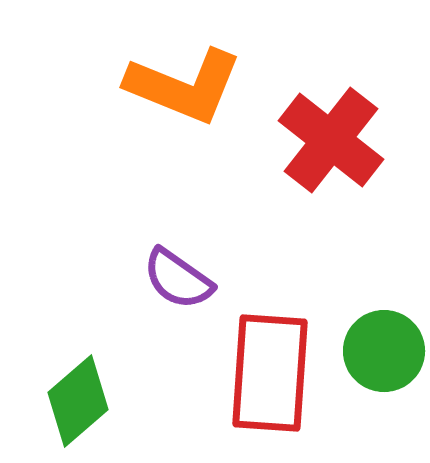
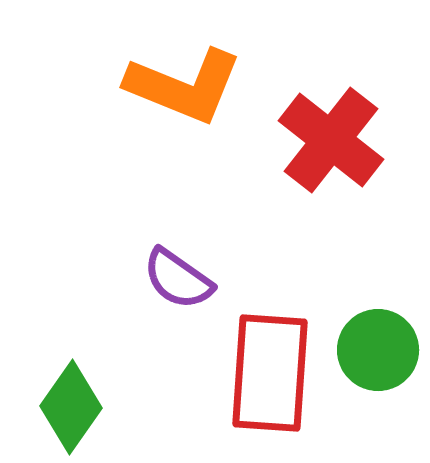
green circle: moved 6 px left, 1 px up
green diamond: moved 7 px left, 6 px down; rotated 14 degrees counterclockwise
